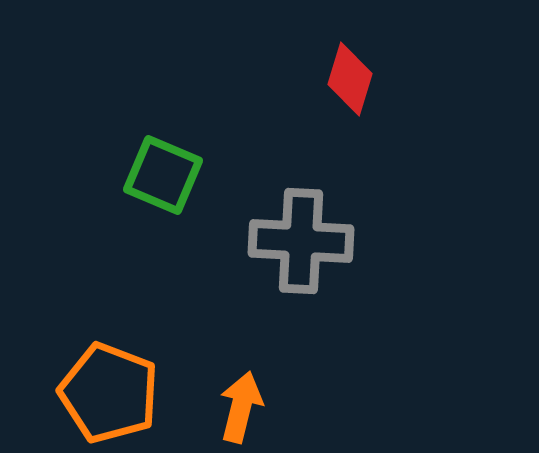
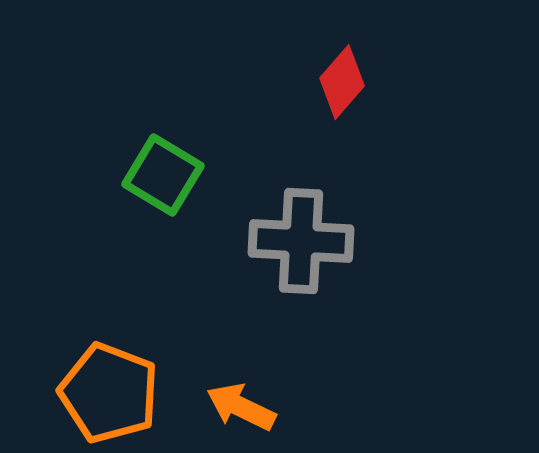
red diamond: moved 8 px left, 3 px down; rotated 24 degrees clockwise
green square: rotated 8 degrees clockwise
orange arrow: rotated 78 degrees counterclockwise
